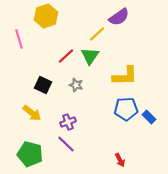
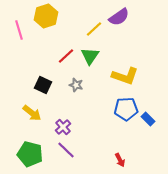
yellow line: moved 3 px left, 5 px up
pink line: moved 9 px up
yellow L-shape: rotated 20 degrees clockwise
blue rectangle: moved 1 px left, 2 px down
purple cross: moved 5 px left, 5 px down; rotated 21 degrees counterclockwise
purple line: moved 6 px down
